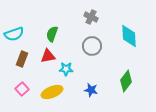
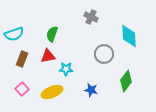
gray circle: moved 12 px right, 8 px down
